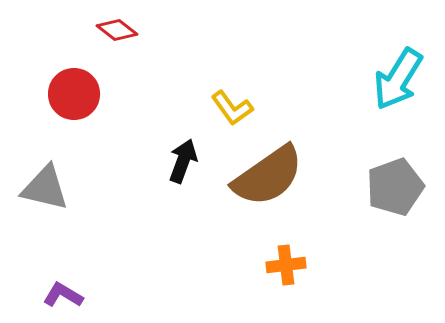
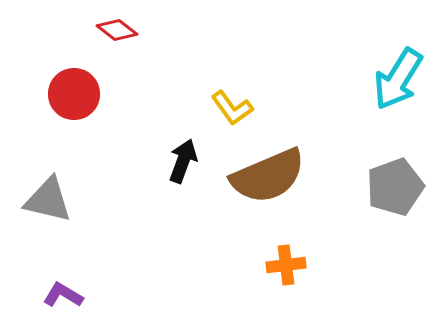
brown semicircle: rotated 12 degrees clockwise
gray triangle: moved 3 px right, 12 px down
